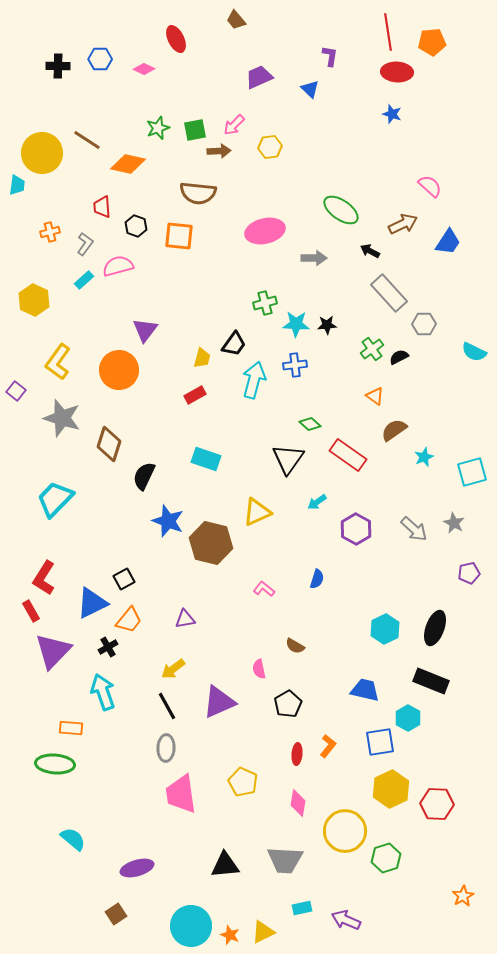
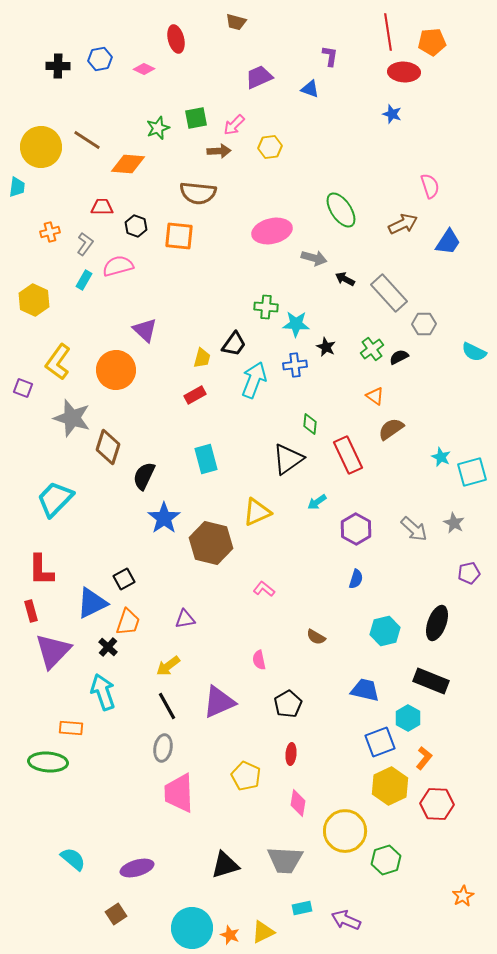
brown trapezoid at (236, 20): moved 2 px down; rotated 35 degrees counterclockwise
red ellipse at (176, 39): rotated 12 degrees clockwise
blue hexagon at (100, 59): rotated 10 degrees counterclockwise
red ellipse at (397, 72): moved 7 px right
blue triangle at (310, 89): rotated 24 degrees counterclockwise
green square at (195, 130): moved 1 px right, 12 px up
yellow circle at (42, 153): moved 1 px left, 6 px up
orange diamond at (128, 164): rotated 8 degrees counterclockwise
cyan trapezoid at (17, 185): moved 2 px down
pink semicircle at (430, 186): rotated 30 degrees clockwise
red trapezoid at (102, 207): rotated 95 degrees clockwise
green ellipse at (341, 210): rotated 21 degrees clockwise
pink ellipse at (265, 231): moved 7 px right
black arrow at (370, 251): moved 25 px left, 28 px down
gray arrow at (314, 258): rotated 15 degrees clockwise
cyan rectangle at (84, 280): rotated 18 degrees counterclockwise
green cross at (265, 303): moved 1 px right, 4 px down; rotated 20 degrees clockwise
black star at (327, 325): moved 1 px left, 22 px down; rotated 30 degrees clockwise
purple triangle at (145, 330): rotated 24 degrees counterclockwise
orange circle at (119, 370): moved 3 px left
cyan arrow at (254, 380): rotated 6 degrees clockwise
purple square at (16, 391): moved 7 px right, 3 px up; rotated 18 degrees counterclockwise
gray star at (62, 418): moved 10 px right
green diamond at (310, 424): rotated 55 degrees clockwise
brown semicircle at (394, 430): moved 3 px left, 1 px up
brown diamond at (109, 444): moved 1 px left, 3 px down
red rectangle at (348, 455): rotated 30 degrees clockwise
cyan star at (424, 457): moved 17 px right; rotated 24 degrees counterclockwise
cyan rectangle at (206, 459): rotated 56 degrees clockwise
black triangle at (288, 459): rotated 20 degrees clockwise
blue star at (168, 521): moved 4 px left, 3 px up; rotated 16 degrees clockwise
red L-shape at (44, 578): moved 3 px left, 8 px up; rotated 32 degrees counterclockwise
blue semicircle at (317, 579): moved 39 px right
red rectangle at (31, 611): rotated 15 degrees clockwise
orange trapezoid at (129, 620): moved 1 px left, 2 px down; rotated 20 degrees counterclockwise
black ellipse at (435, 628): moved 2 px right, 5 px up
cyan hexagon at (385, 629): moved 2 px down; rotated 12 degrees clockwise
brown semicircle at (295, 646): moved 21 px right, 9 px up
black cross at (108, 647): rotated 18 degrees counterclockwise
yellow arrow at (173, 669): moved 5 px left, 3 px up
pink semicircle at (259, 669): moved 9 px up
blue square at (380, 742): rotated 12 degrees counterclockwise
orange L-shape at (328, 746): moved 96 px right, 12 px down
gray ellipse at (166, 748): moved 3 px left; rotated 8 degrees clockwise
red ellipse at (297, 754): moved 6 px left
green ellipse at (55, 764): moved 7 px left, 2 px up
yellow pentagon at (243, 782): moved 3 px right, 6 px up
yellow hexagon at (391, 789): moved 1 px left, 3 px up
pink trapezoid at (181, 794): moved 2 px left, 1 px up; rotated 6 degrees clockwise
cyan semicircle at (73, 839): moved 20 px down
green hexagon at (386, 858): moved 2 px down
black triangle at (225, 865): rotated 12 degrees counterclockwise
cyan circle at (191, 926): moved 1 px right, 2 px down
